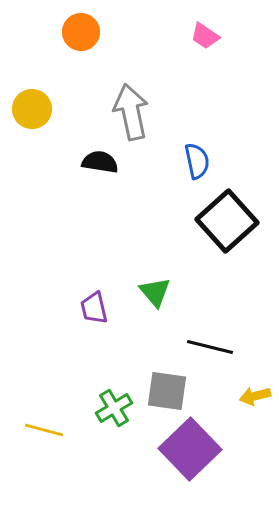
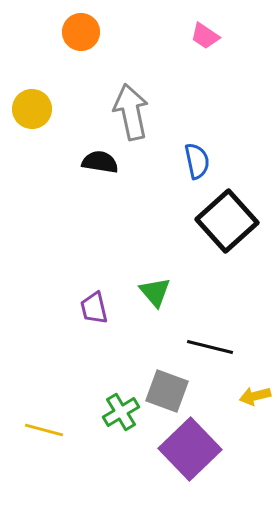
gray square: rotated 12 degrees clockwise
green cross: moved 7 px right, 4 px down
